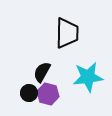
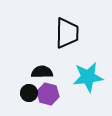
black semicircle: rotated 60 degrees clockwise
